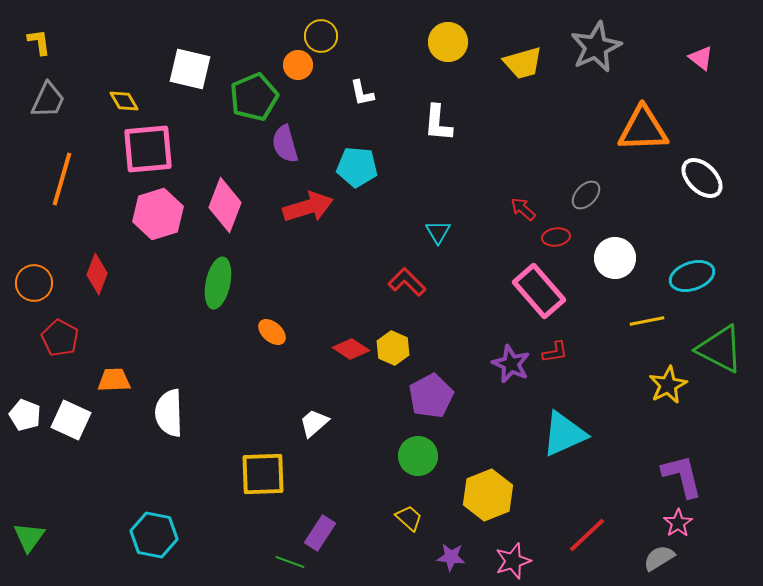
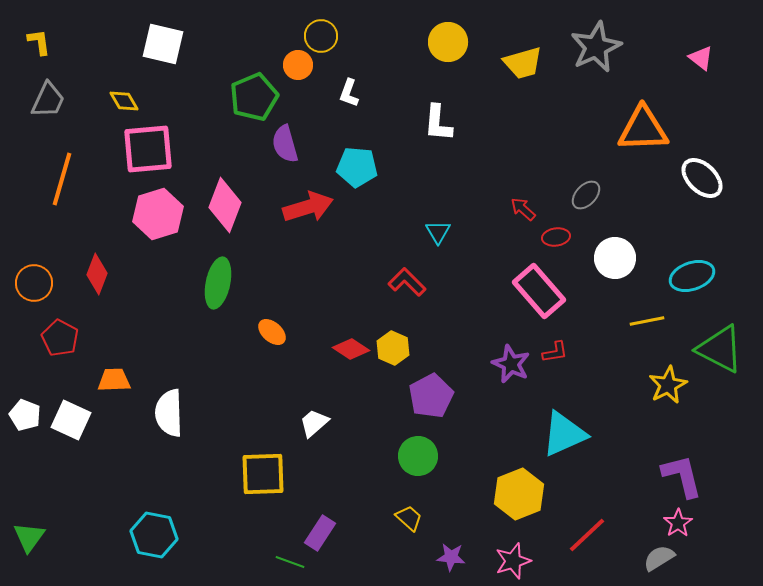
white square at (190, 69): moved 27 px left, 25 px up
white L-shape at (362, 93): moved 13 px left; rotated 32 degrees clockwise
yellow hexagon at (488, 495): moved 31 px right, 1 px up
